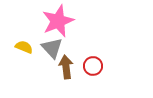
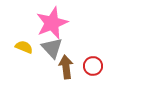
pink star: moved 6 px left, 2 px down
